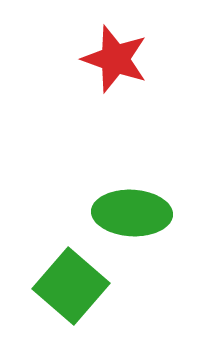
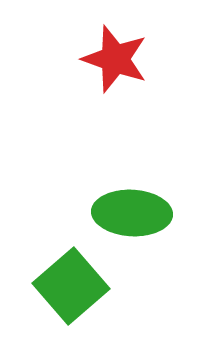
green square: rotated 8 degrees clockwise
